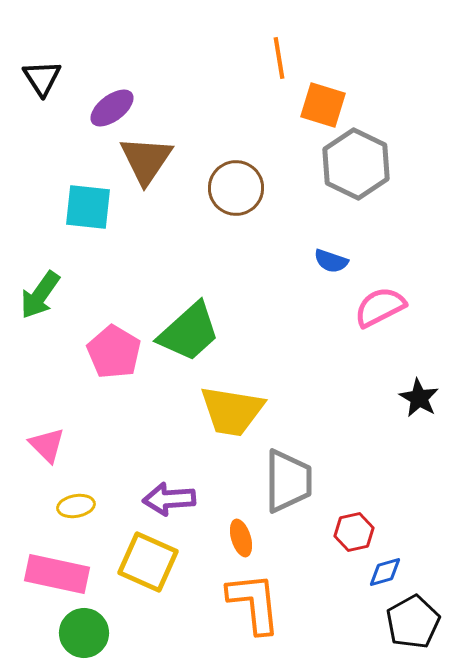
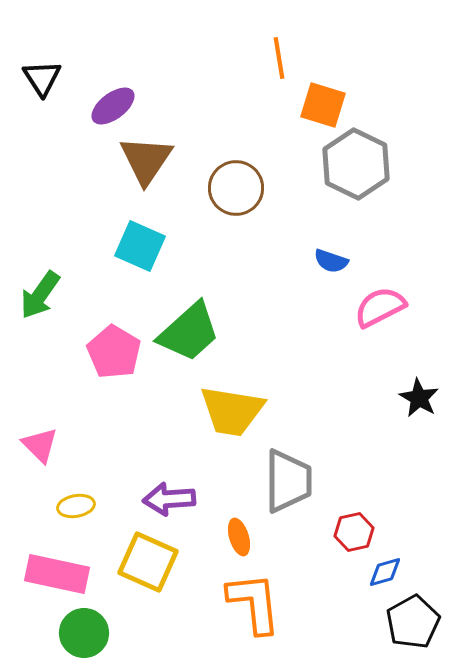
purple ellipse: moved 1 px right, 2 px up
cyan square: moved 52 px right, 39 px down; rotated 18 degrees clockwise
pink triangle: moved 7 px left
orange ellipse: moved 2 px left, 1 px up
